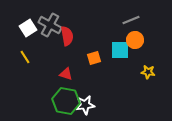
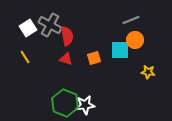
red triangle: moved 15 px up
green hexagon: moved 1 px left, 2 px down; rotated 12 degrees clockwise
